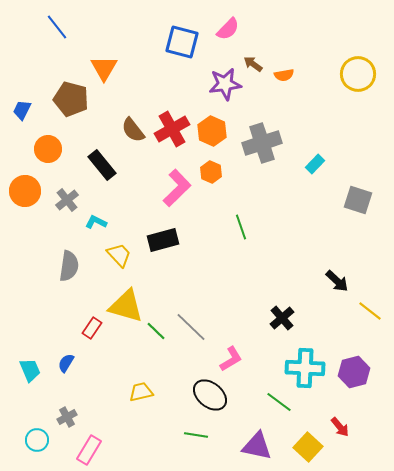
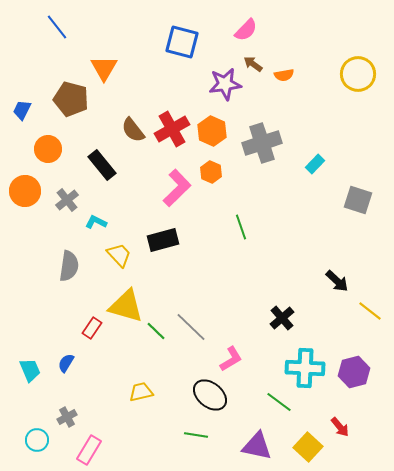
pink semicircle at (228, 29): moved 18 px right, 1 px down
